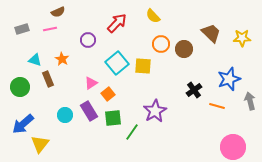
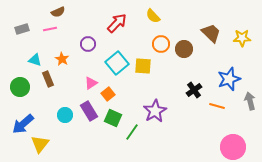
purple circle: moved 4 px down
green square: rotated 30 degrees clockwise
